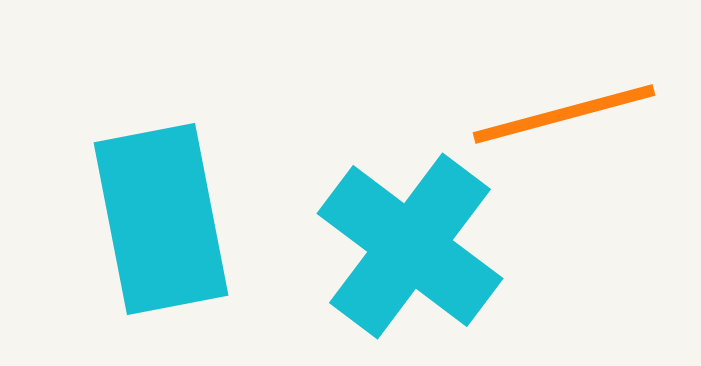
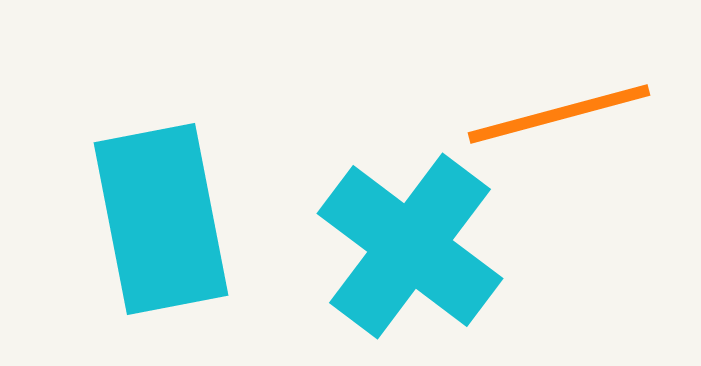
orange line: moved 5 px left
